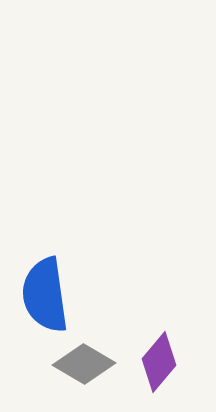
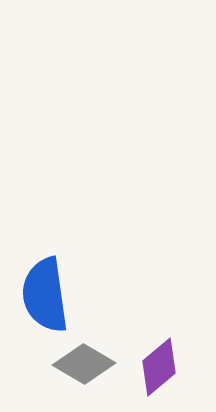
purple diamond: moved 5 px down; rotated 10 degrees clockwise
